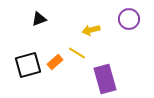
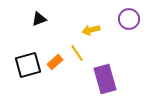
yellow line: rotated 24 degrees clockwise
